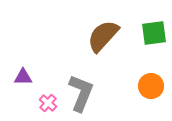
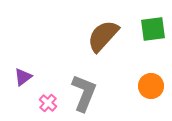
green square: moved 1 px left, 4 px up
purple triangle: rotated 36 degrees counterclockwise
gray L-shape: moved 3 px right
